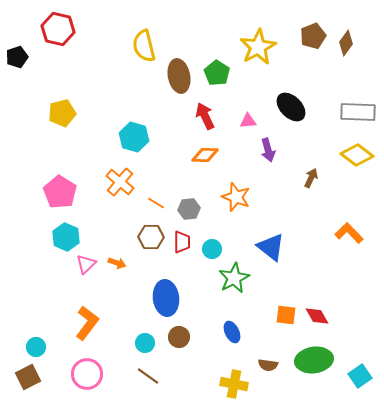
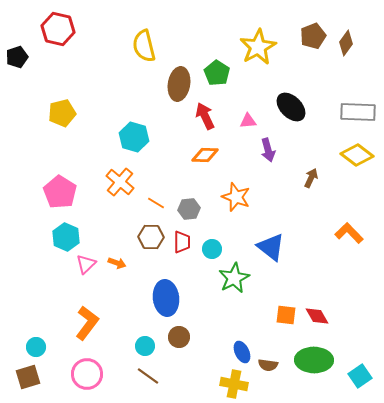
brown ellipse at (179, 76): moved 8 px down; rotated 20 degrees clockwise
blue ellipse at (232, 332): moved 10 px right, 20 px down
cyan circle at (145, 343): moved 3 px down
green ellipse at (314, 360): rotated 9 degrees clockwise
brown square at (28, 377): rotated 10 degrees clockwise
